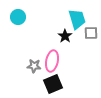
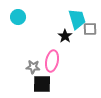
gray square: moved 1 px left, 4 px up
gray star: moved 1 px left, 1 px down
black square: moved 11 px left; rotated 24 degrees clockwise
